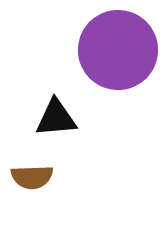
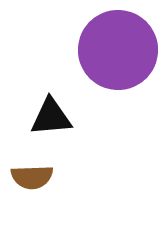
black triangle: moved 5 px left, 1 px up
